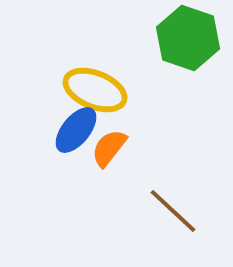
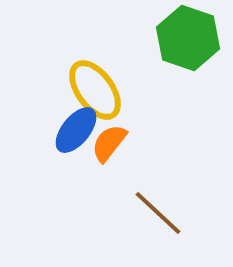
yellow ellipse: rotated 32 degrees clockwise
orange semicircle: moved 5 px up
brown line: moved 15 px left, 2 px down
